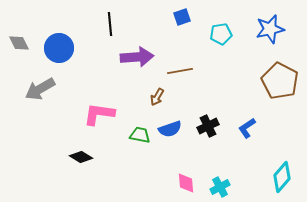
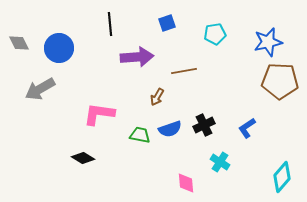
blue square: moved 15 px left, 6 px down
blue star: moved 2 px left, 13 px down
cyan pentagon: moved 6 px left
brown line: moved 4 px right
brown pentagon: rotated 24 degrees counterclockwise
black cross: moved 4 px left, 1 px up
black diamond: moved 2 px right, 1 px down
cyan cross: moved 25 px up; rotated 30 degrees counterclockwise
